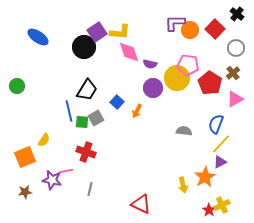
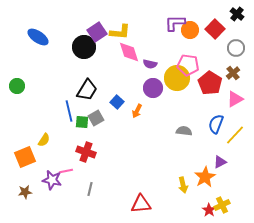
yellow line: moved 14 px right, 9 px up
red triangle: rotated 30 degrees counterclockwise
